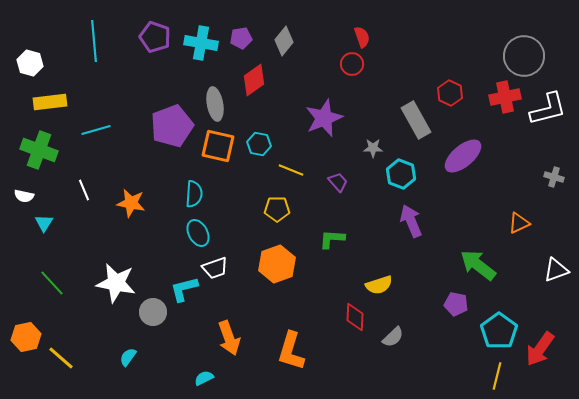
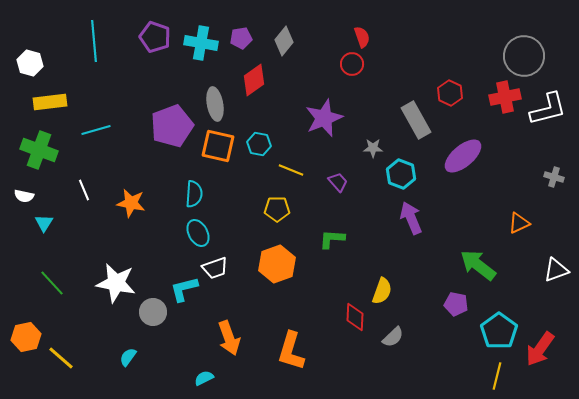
purple arrow at (411, 221): moved 3 px up
yellow semicircle at (379, 285): moved 3 px right, 6 px down; rotated 52 degrees counterclockwise
